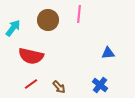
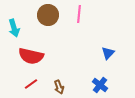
brown circle: moved 5 px up
cyan arrow: moved 1 px right; rotated 126 degrees clockwise
blue triangle: rotated 40 degrees counterclockwise
brown arrow: rotated 24 degrees clockwise
